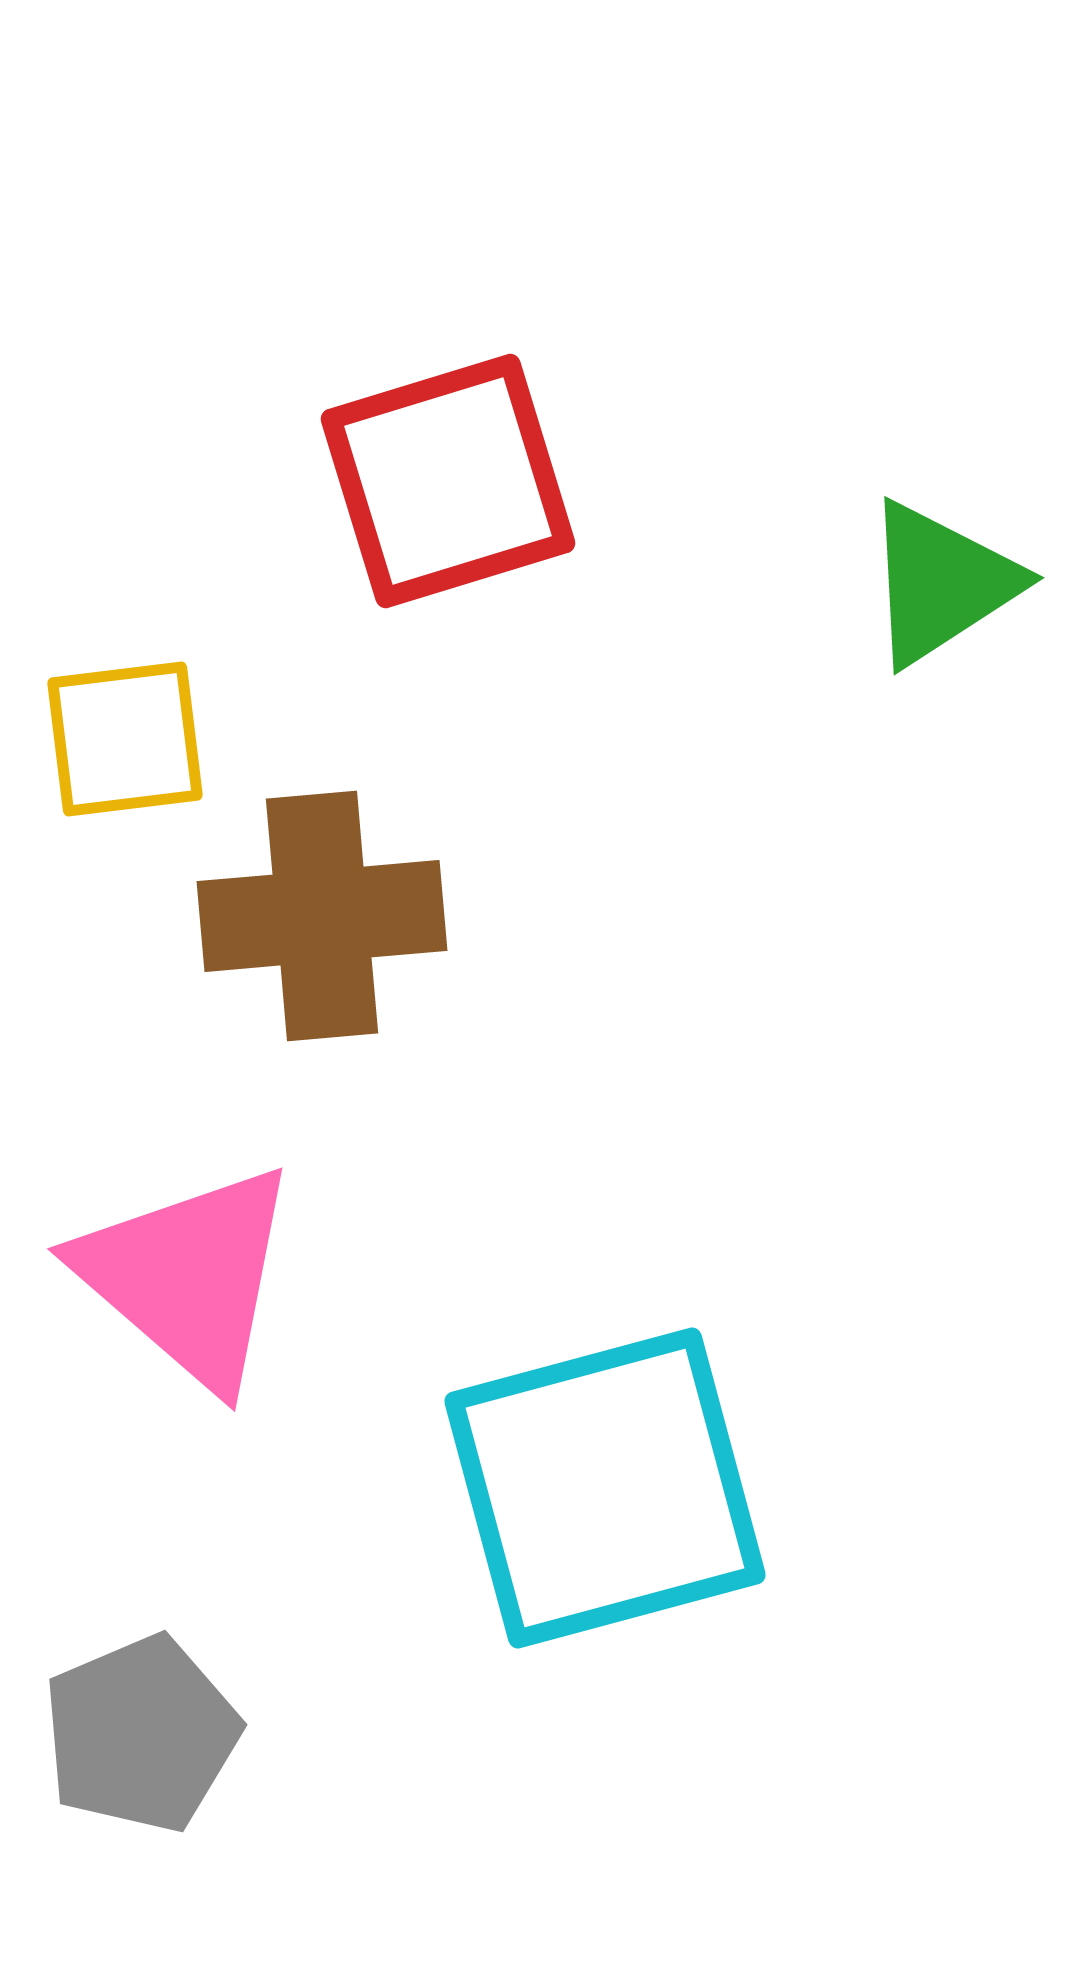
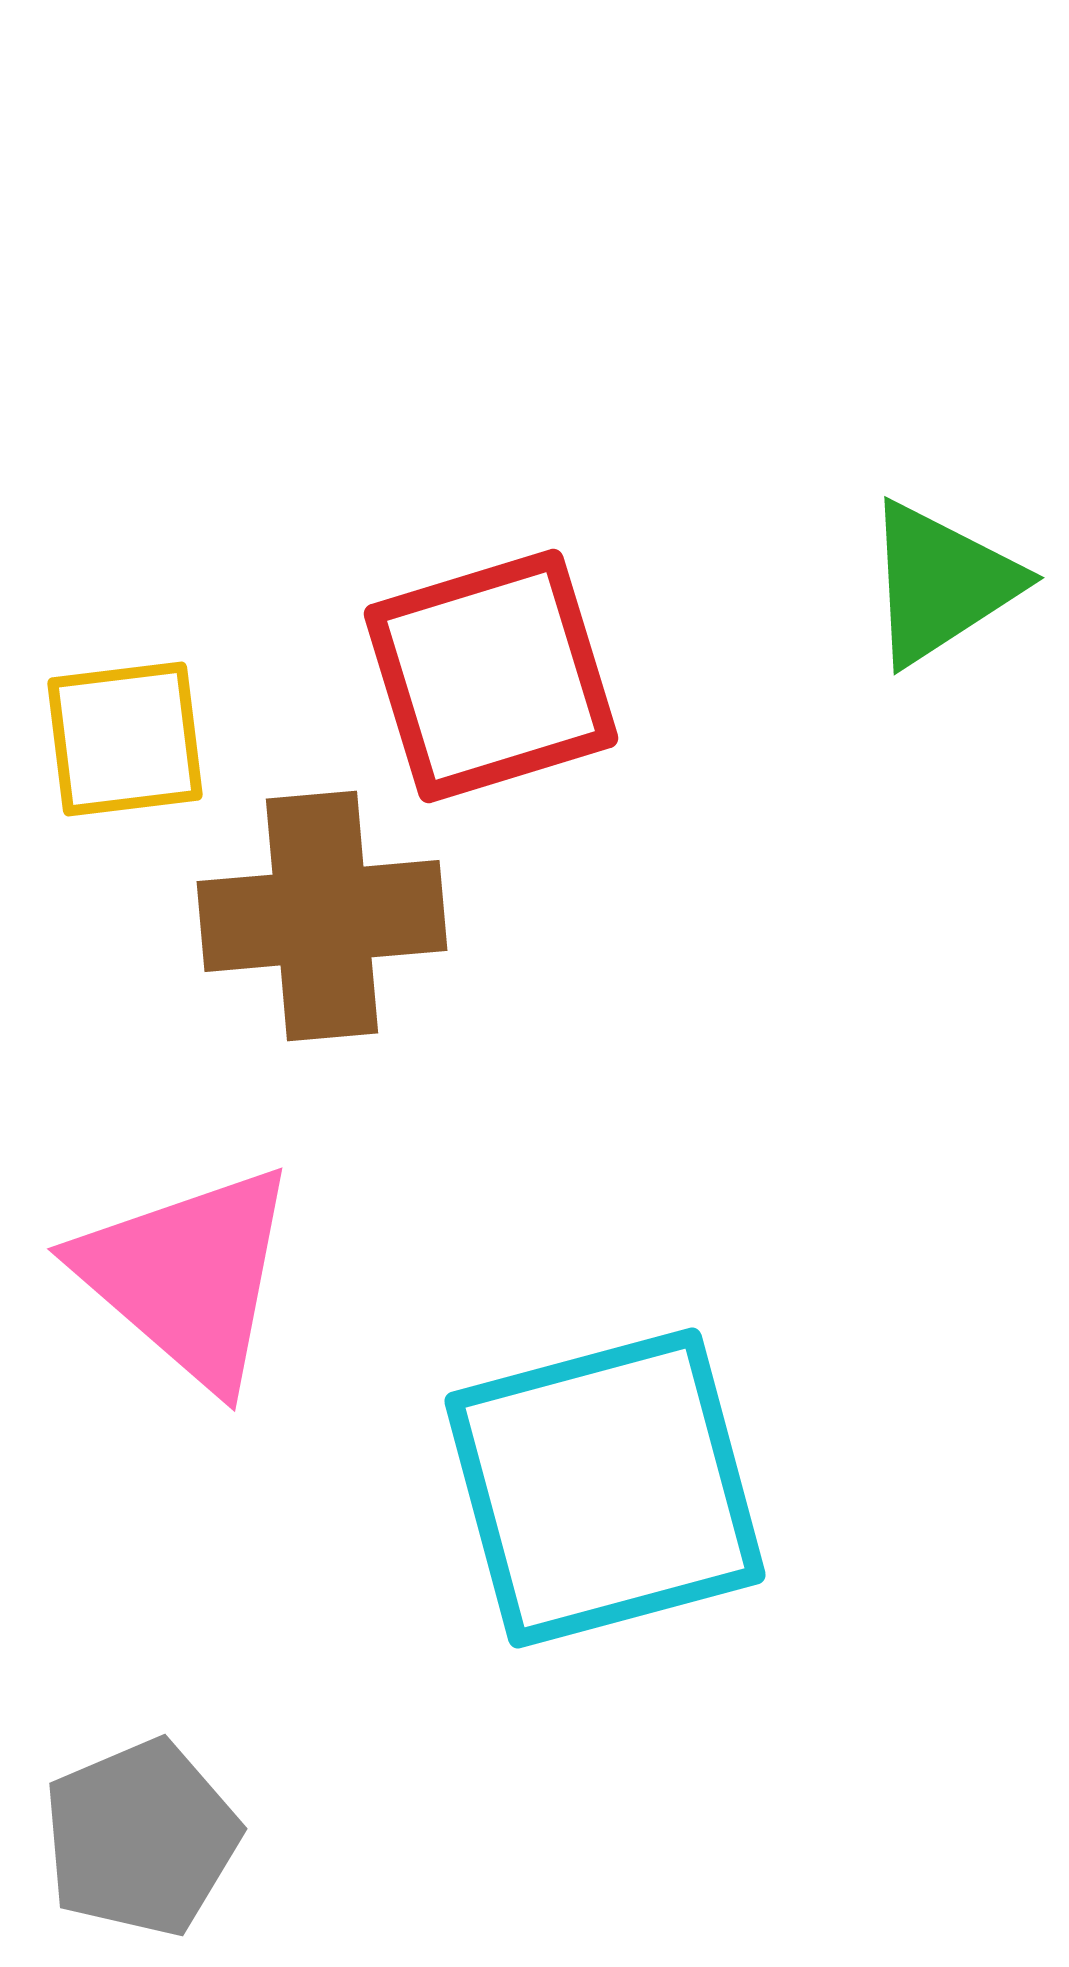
red square: moved 43 px right, 195 px down
gray pentagon: moved 104 px down
